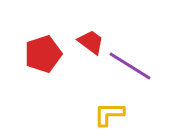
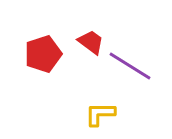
yellow L-shape: moved 9 px left
